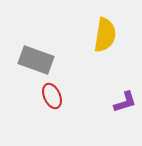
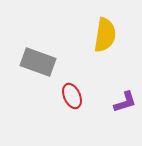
gray rectangle: moved 2 px right, 2 px down
red ellipse: moved 20 px right
